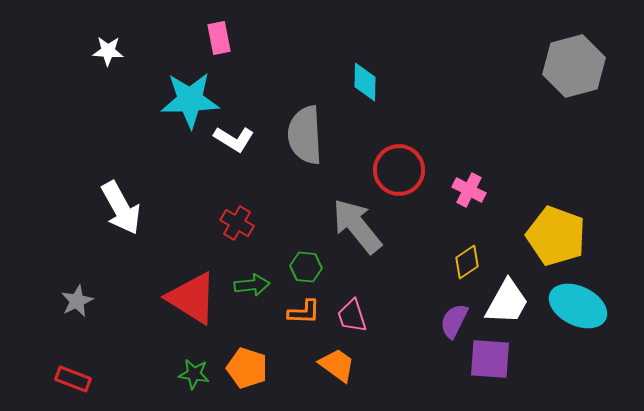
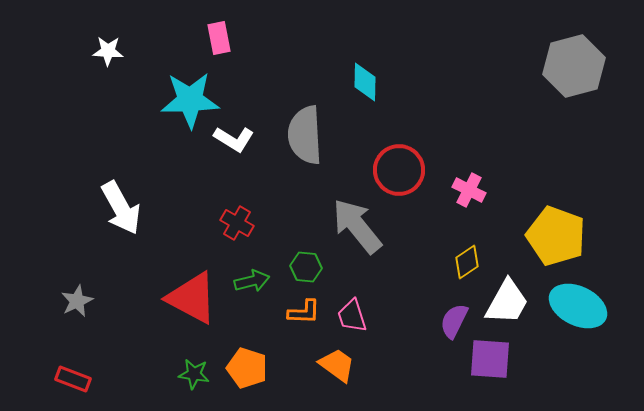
green arrow: moved 4 px up; rotated 8 degrees counterclockwise
red triangle: rotated 4 degrees counterclockwise
